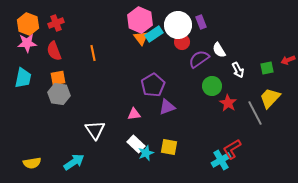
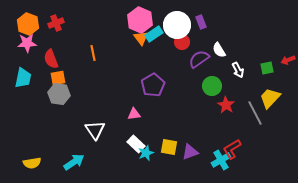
white circle: moved 1 px left
red semicircle: moved 3 px left, 8 px down
red star: moved 2 px left, 2 px down
purple triangle: moved 23 px right, 45 px down
